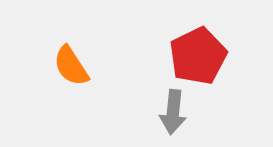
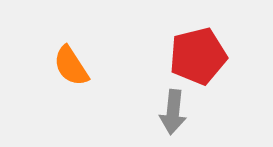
red pentagon: rotated 12 degrees clockwise
